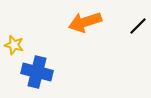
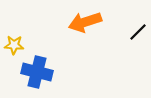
black line: moved 6 px down
yellow star: rotated 12 degrees counterclockwise
